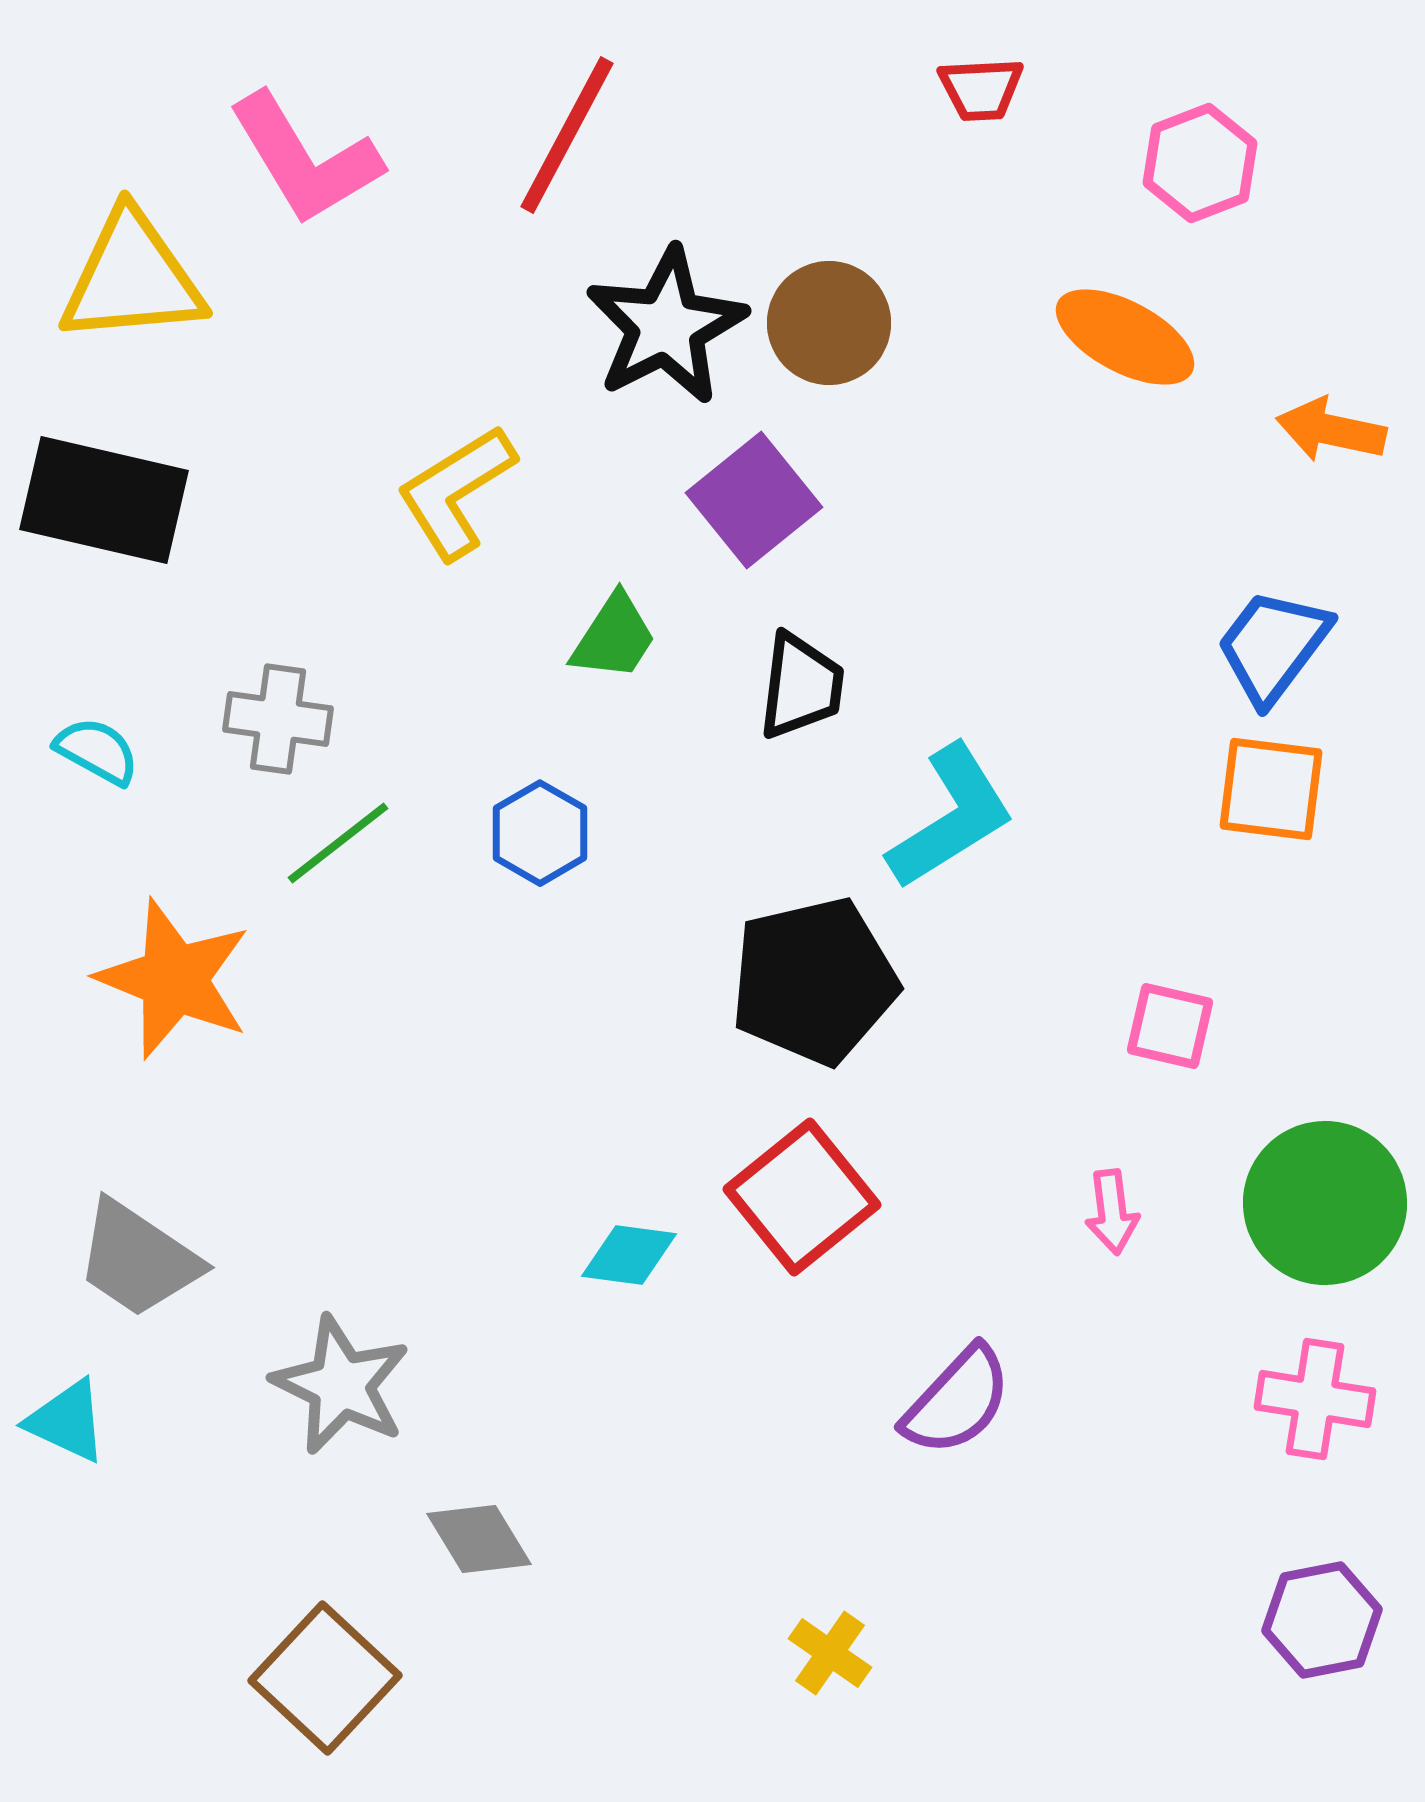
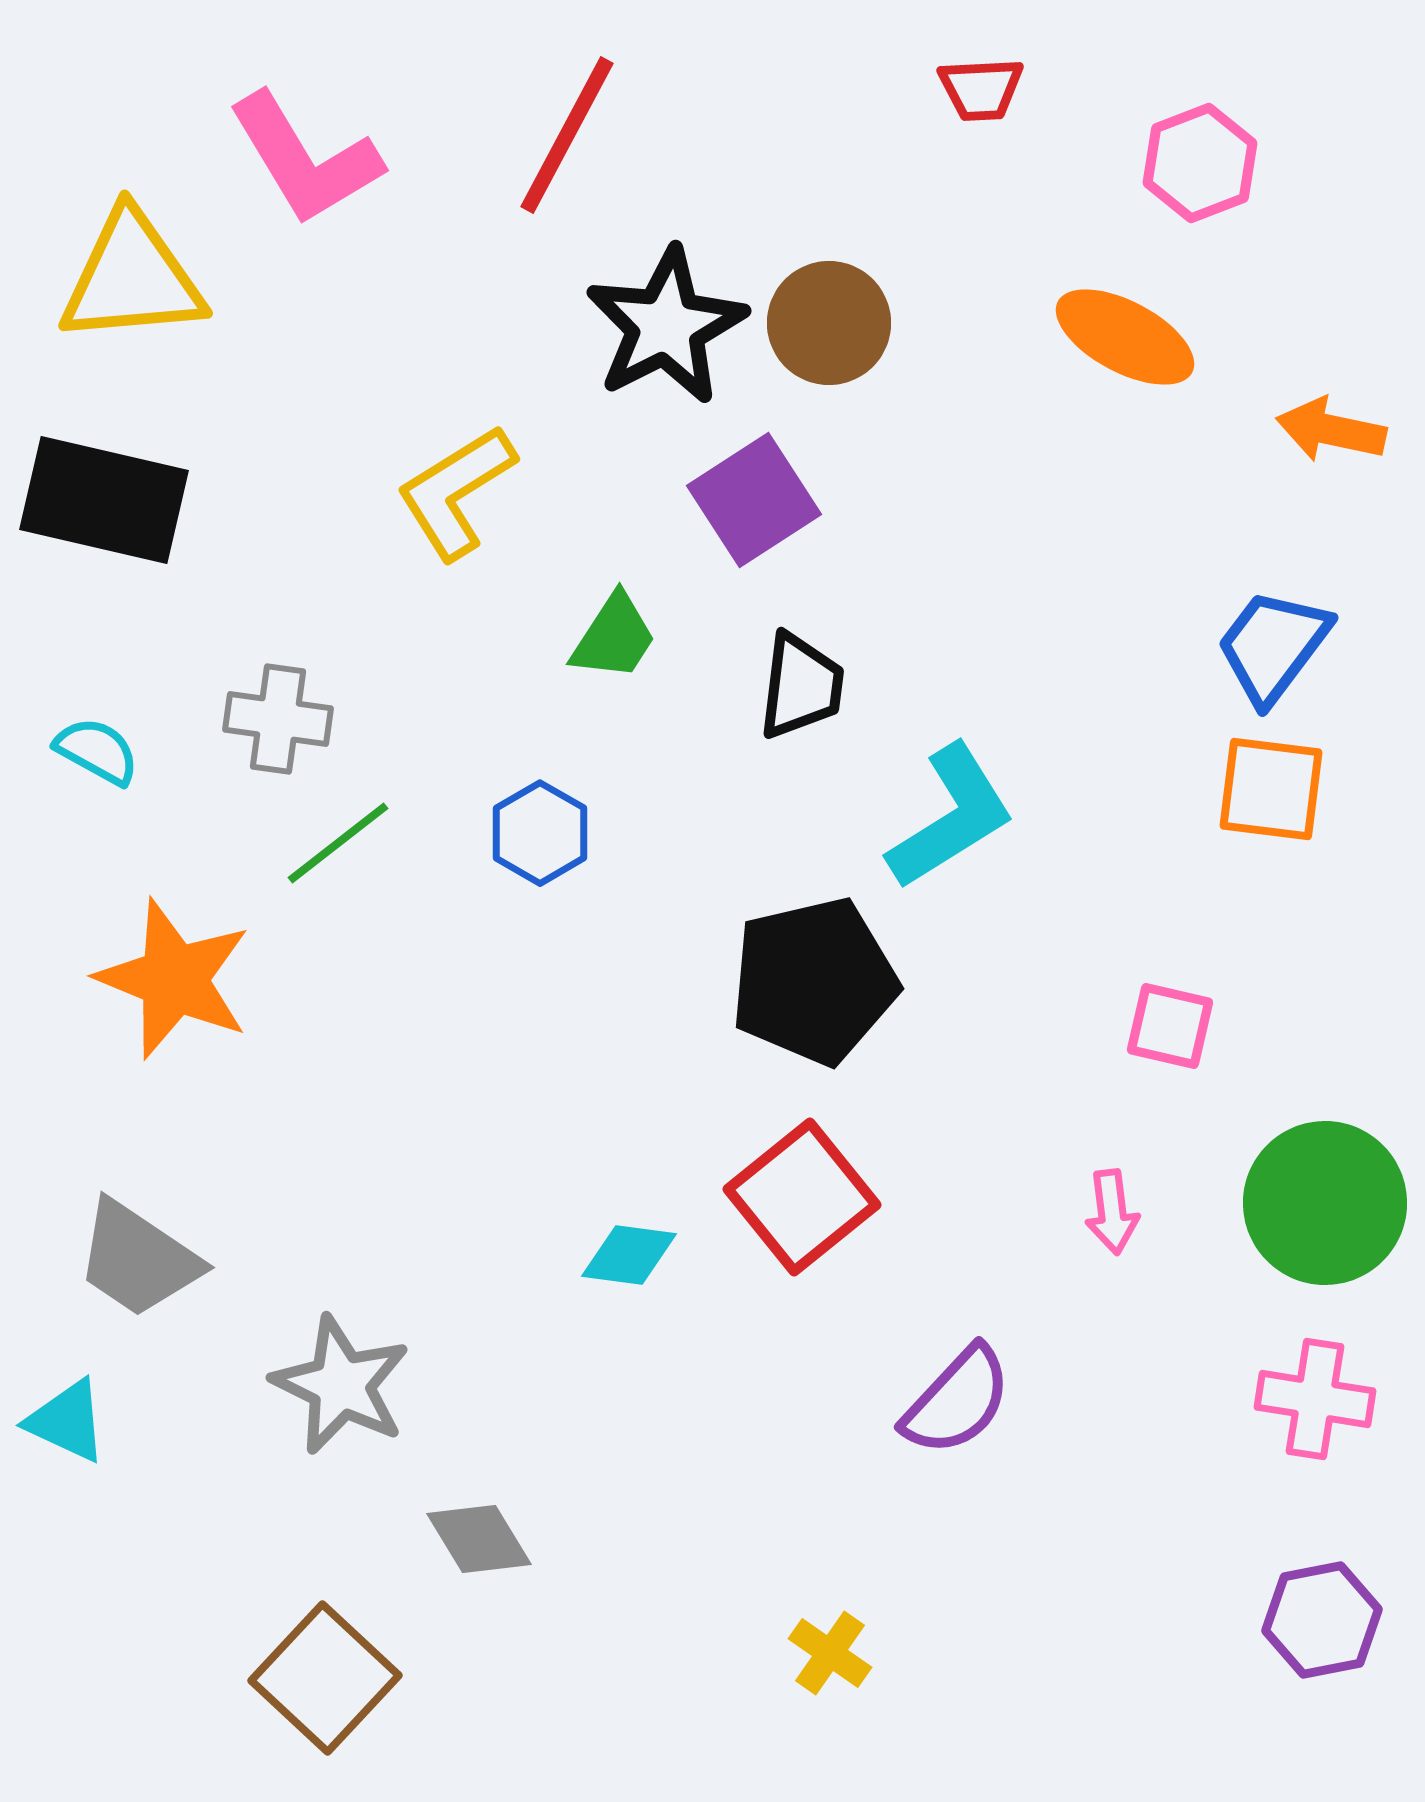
purple square: rotated 6 degrees clockwise
